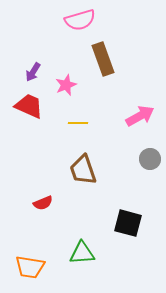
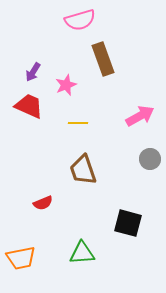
orange trapezoid: moved 9 px left, 9 px up; rotated 20 degrees counterclockwise
